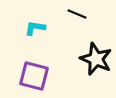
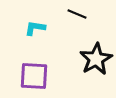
black star: rotated 20 degrees clockwise
purple square: rotated 12 degrees counterclockwise
